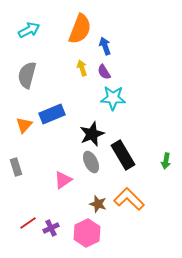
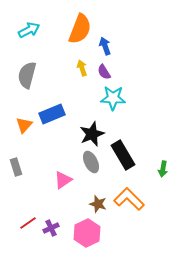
green arrow: moved 3 px left, 8 px down
